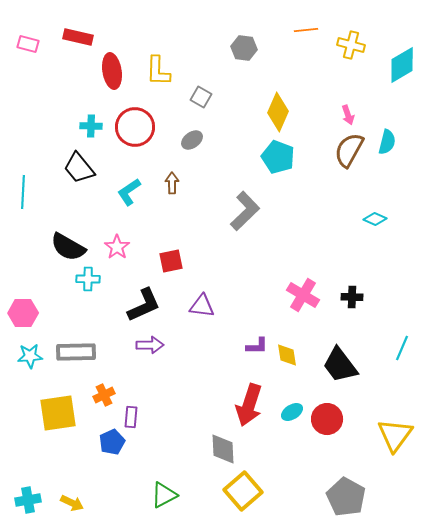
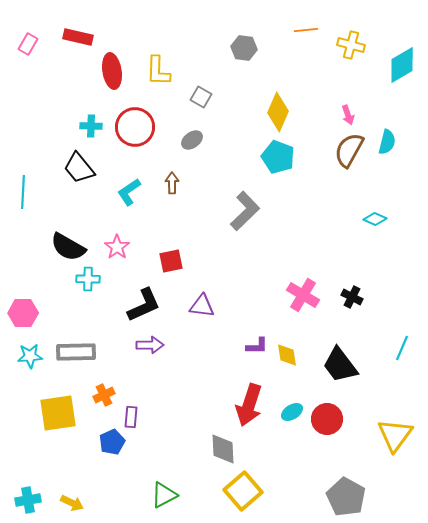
pink rectangle at (28, 44): rotated 75 degrees counterclockwise
black cross at (352, 297): rotated 25 degrees clockwise
